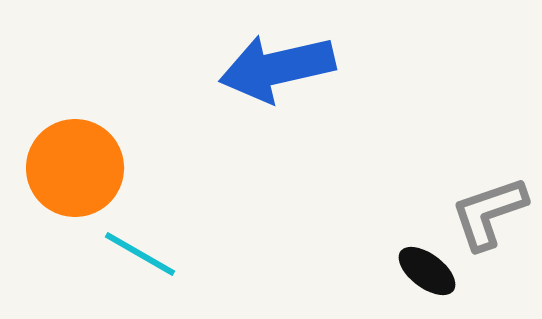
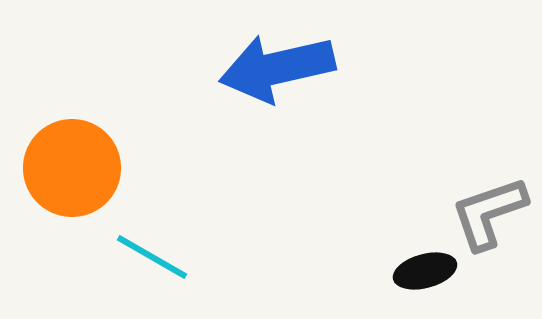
orange circle: moved 3 px left
cyan line: moved 12 px right, 3 px down
black ellipse: moved 2 px left; rotated 52 degrees counterclockwise
